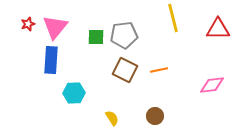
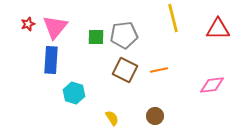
cyan hexagon: rotated 20 degrees clockwise
